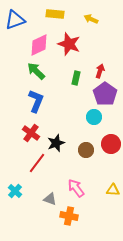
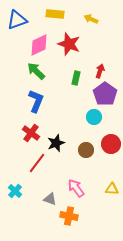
blue triangle: moved 2 px right
yellow triangle: moved 1 px left, 1 px up
